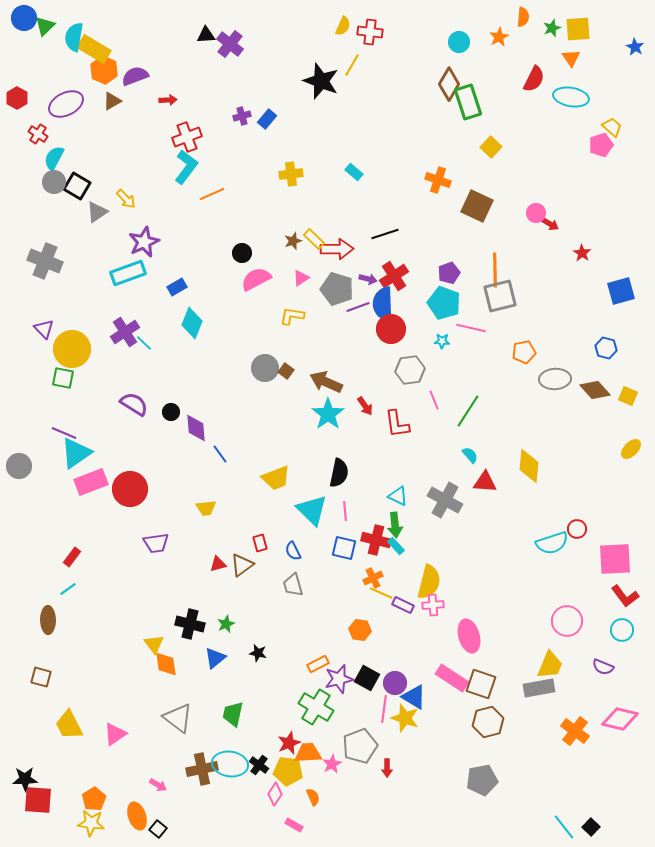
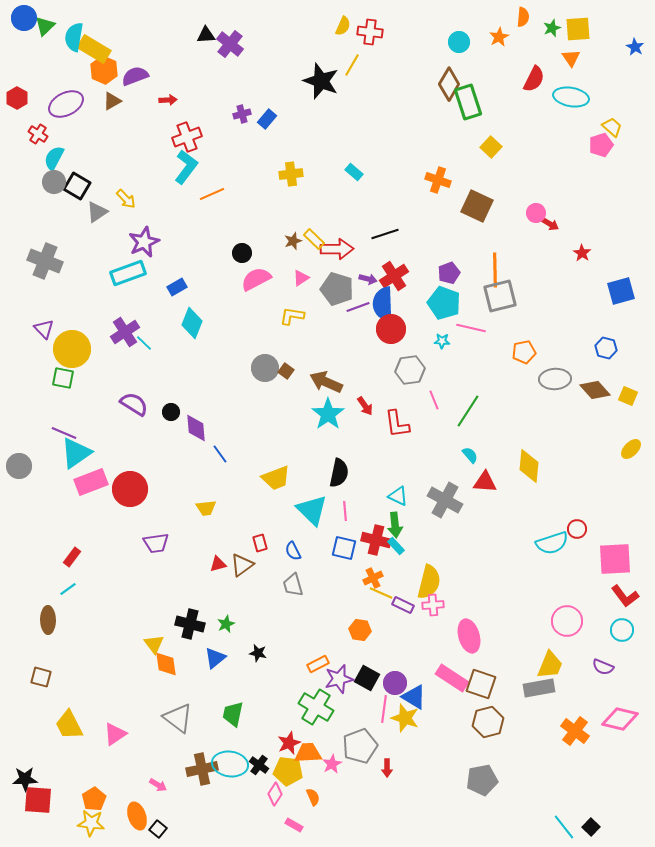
purple cross at (242, 116): moved 2 px up
